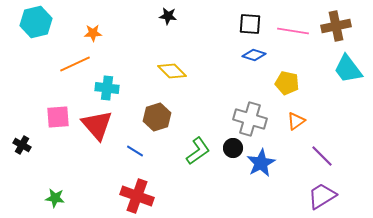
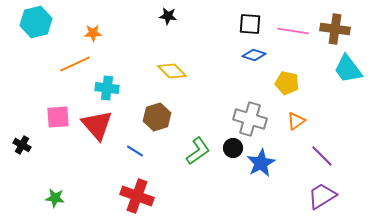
brown cross: moved 1 px left, 3 px down; rotated 20 degrees clockwise
